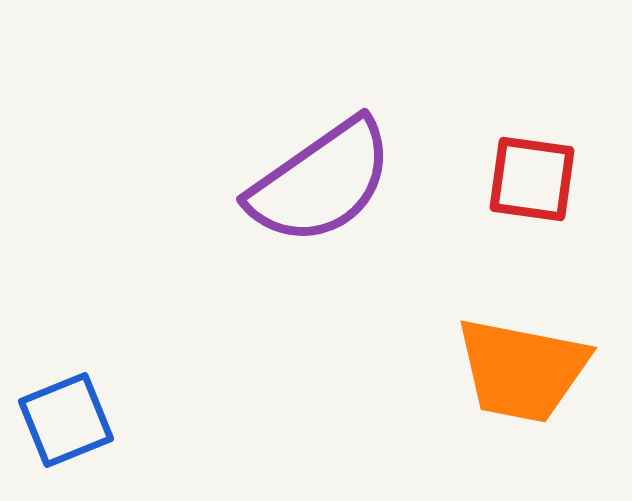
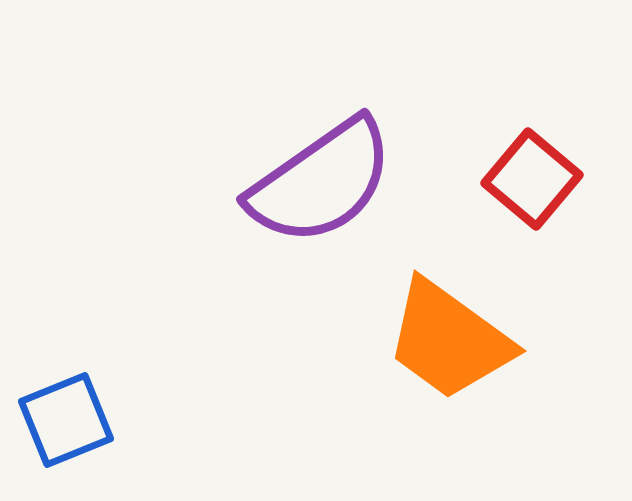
red square: rotated 32 degrees clockwise
orange trapezoid: moved 73 px left, 30 px up; rotated 25 degrees clockwise
